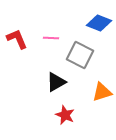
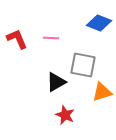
gray square: moved 3 px right, 10 px down; rotated 16 degrees counterclockwise
